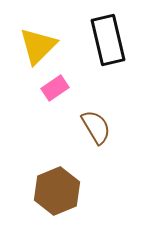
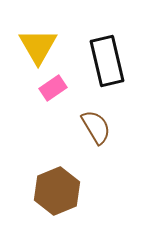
black rectangle: moved 1 px left, 21 px down
yellow triangle: rotated 15 degrees counterclockwise
pink rectangle: moved 2 px left
